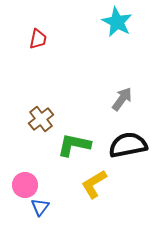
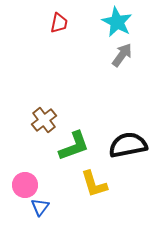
red trapezoid: moved 21 px right, 16 px up
gray arrow: moved 44 px up
brown cross: moved 3 px right, 1 px down
green L-shape: moved 1 px down; rotated 148 degrees clockwise
yellow L-shape: rotated 76 degrees counterclockwise
